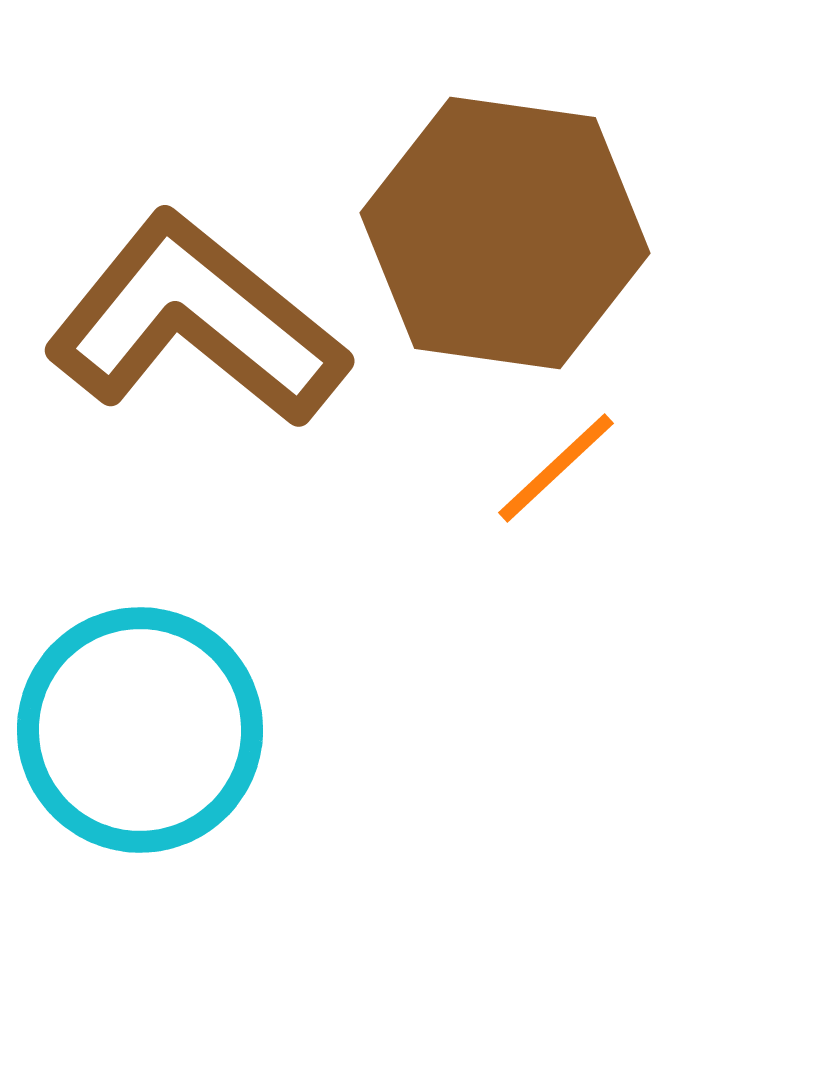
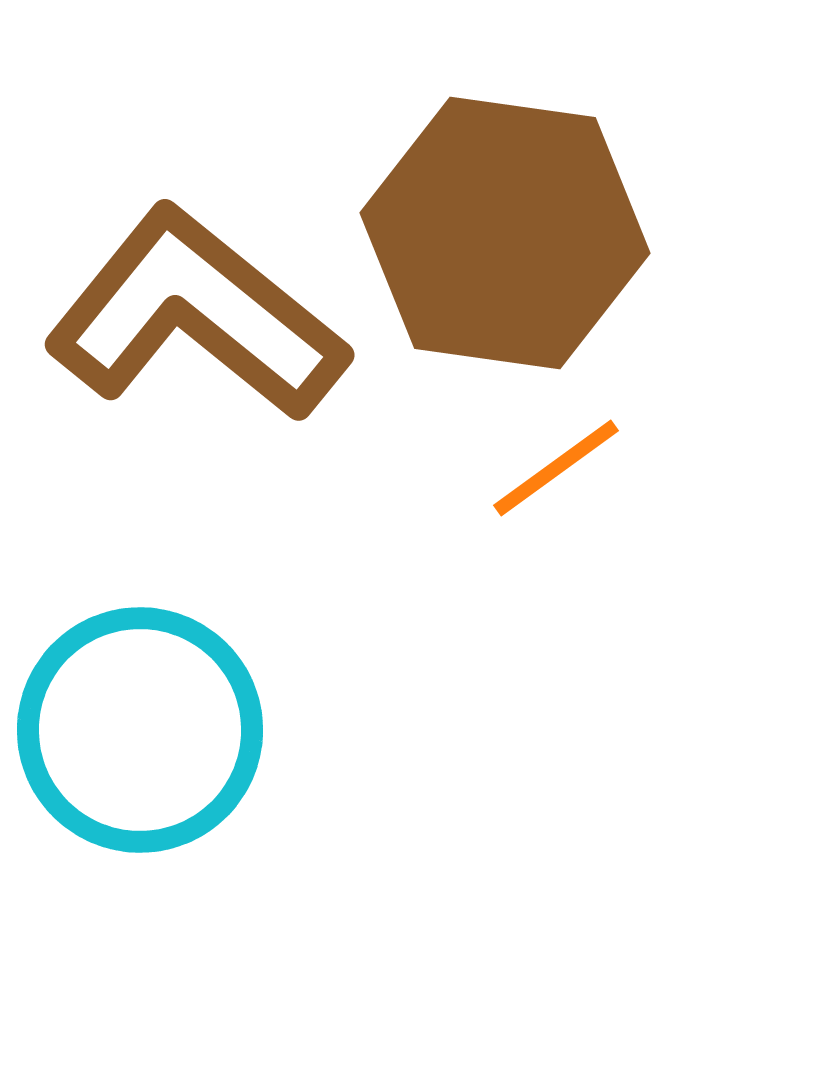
brown L-shape: moved 6 px up
orange line: rotated 7 degrees clockwise
